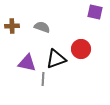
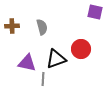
gray semicircle: rotated 56 degrees clockwise
